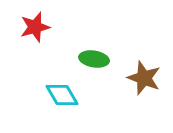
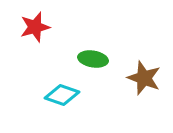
green ellipse: moved 1 px left
cyan diamond: rotated 40 degrees counterclockwise
